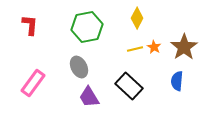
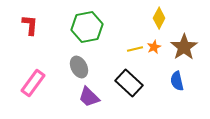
yellow diamond: moved 22 px right
orange star: rotated 16 degrees clockwise
blue semicircle: rotated 18 degrees counterclockwise
black rectangle: moved 3 px up
purple trapezoid: rotated 15 degrees counterclockwise
